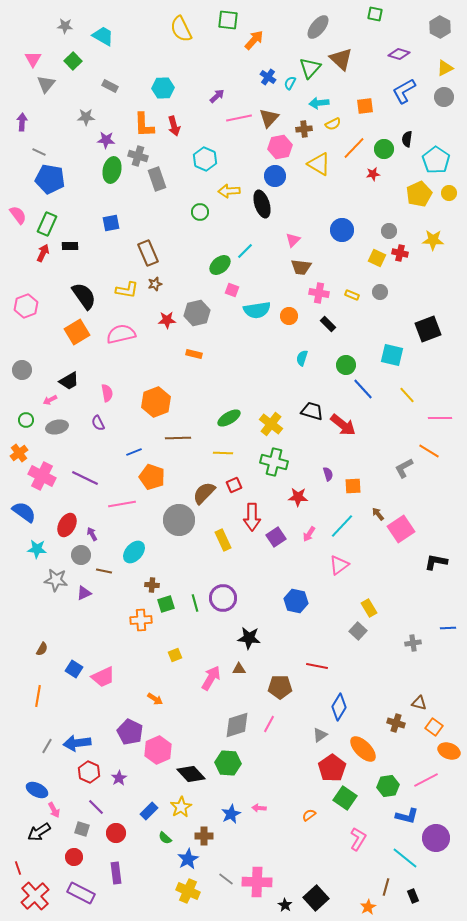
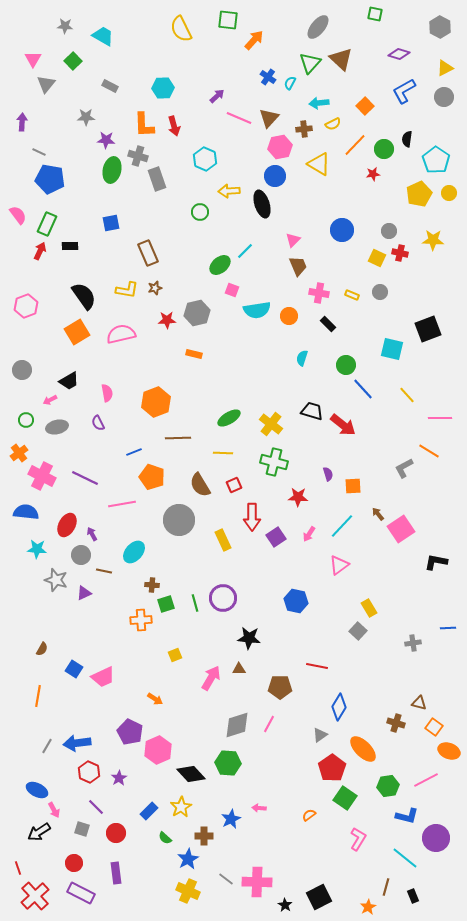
green triangle at (310, 68): moved 5 px up
orange square at (365, 106): rotated 36 degrees counterclockwise
pink line at (239, 118): rotated 35 degrees clockwise
orange line at (354, 148): moved 1 px right, 3 px up
red arrow at (43, 253): moved 3 px left, 2 px up
brown trapezoid at (301, 267): moved 3 px left, 1 px up; rotated 120 degrees counterclockwise
brown star at (155, 284): moved 4 px down
cyan square at (392, 355): moved 6 px up
brown semicircle at (204, 493): moved 4 px left, 8 px up; rotated 75 degrees counterclockwise
blue semicircle at (24, 512): moved 2 px right; rotated 30 degrees counterclockwise
gray star at (56, 580): rotated 10 degrees clockwise
blue star at (231, 814): moved 5 px down
red circle at (74, 857): moved 6 px down
black square at (316, 898): moved 3 px right, 1 px up; rotated 15 degrees clockwise
